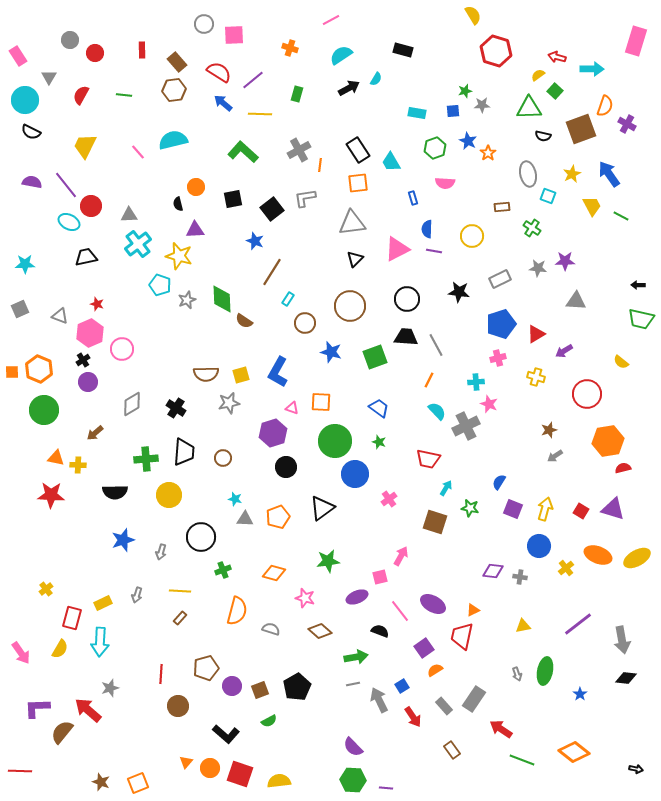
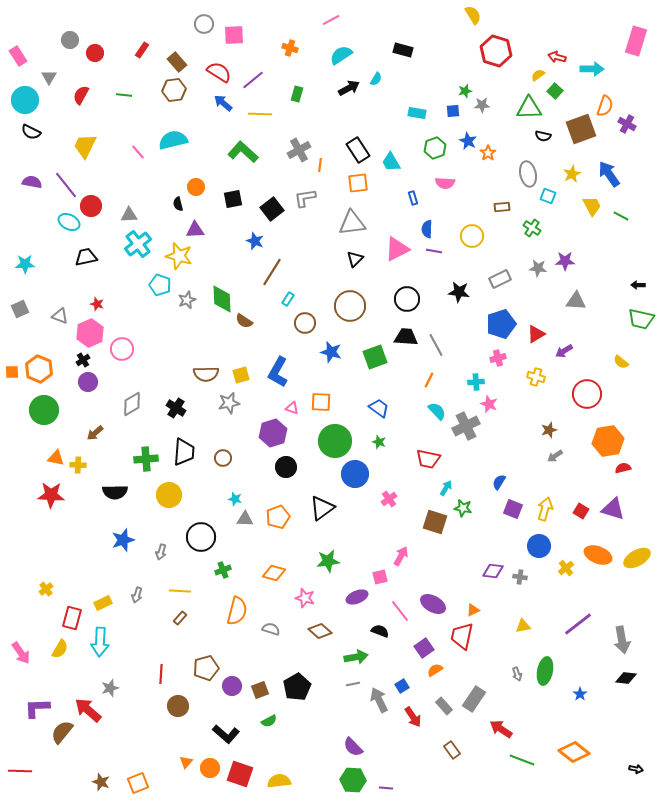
red rectangle at (142, 50): rotated 35 degrees clockwise
green star at (470, 508): moved 7 px left
